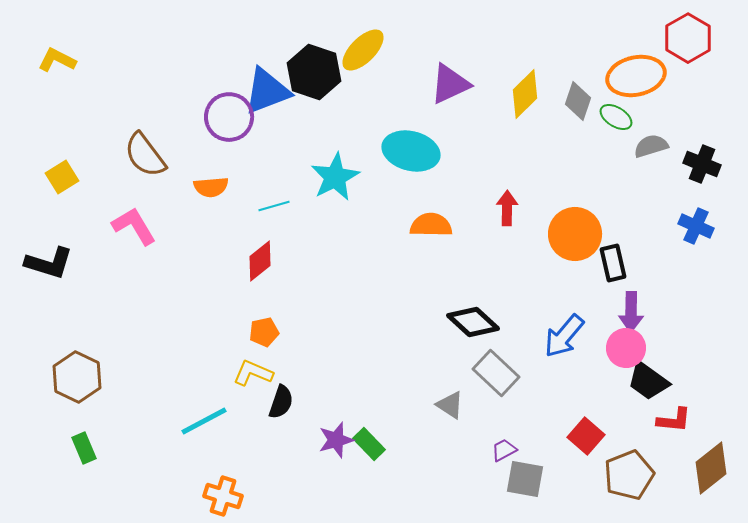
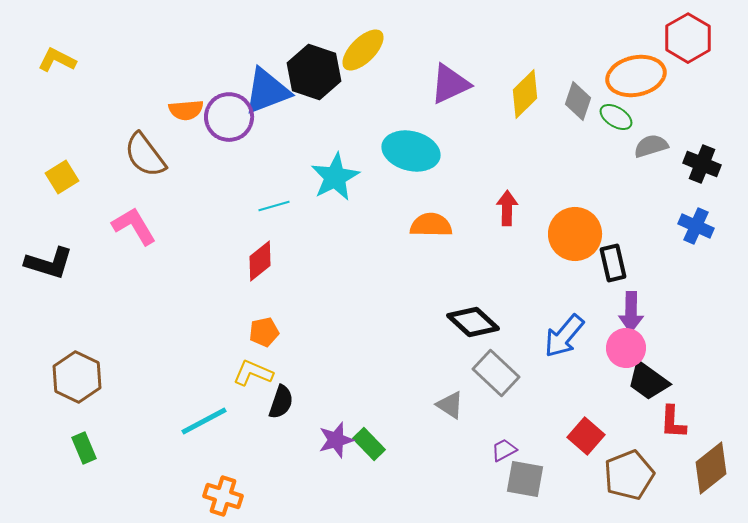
orange semicircle at (211, 187): moved 25 px left, 77 px up
red L-shape at (674, 420): moved 1 px left, 2 px down; rotated 87 degrees clockwise
